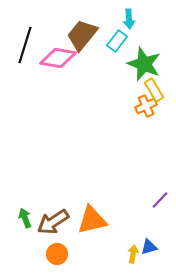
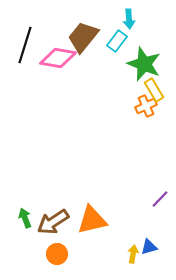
brown trapezoid: moved 1 px right, 2 px down
purple line: moved 1 px up
